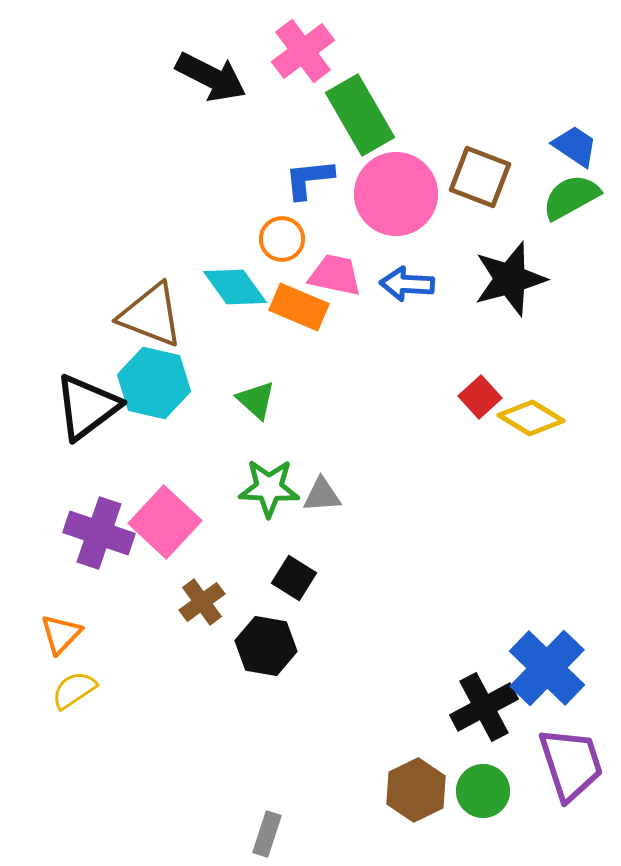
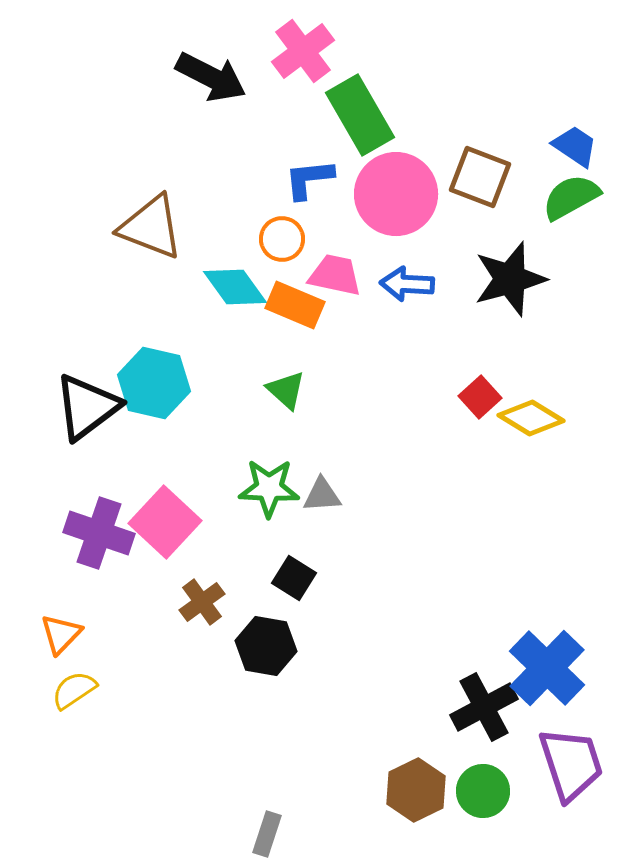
orange rectangle: moved 4 px left, 2 px up
brown triangle: moved 88 px up
green triangle: moved 30 px right, 10 px up
